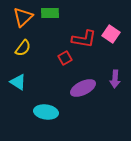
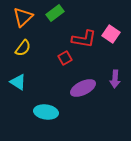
green rectangle: moved 5 px right; rotated 36 degrees counterclockwise
